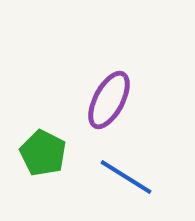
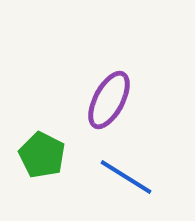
green pentagon: moved 1 px left, 2 px down
